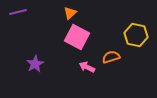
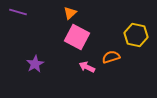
purple line: rotated 30 degrees clockwise
